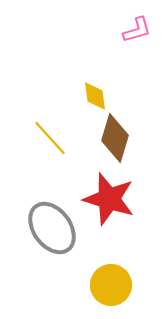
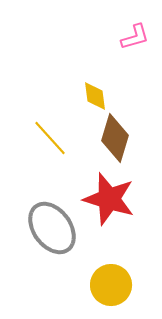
pink L-shape: moved 2 px left, 7 px down
